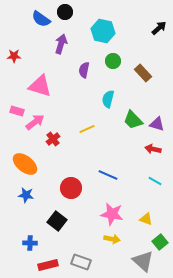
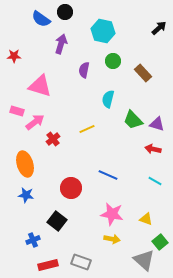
orange ellipse: rotated 35 degrees clockwise
blue cross: moved 3 px right, 3 px up; rotated 24 degrees counterclockwise
gray triangle: moved 1 px right, 1 px up
